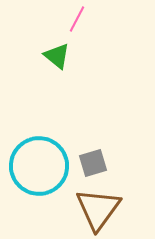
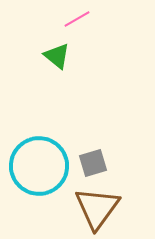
pink line: rotated 32 degrees clockwise
brown triangle: moved 1 px left, 1 px up
